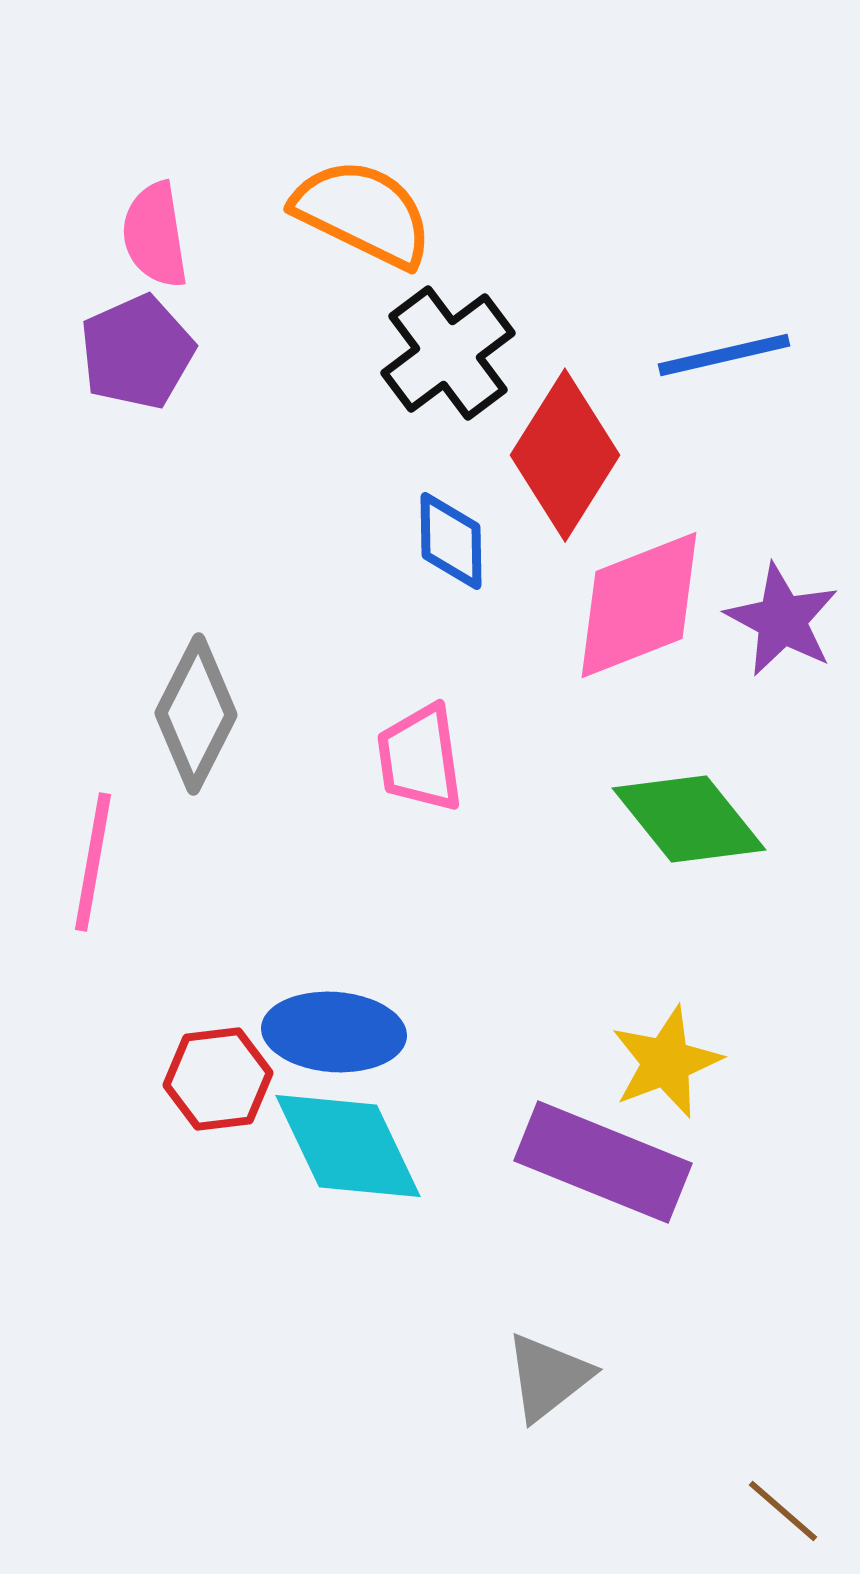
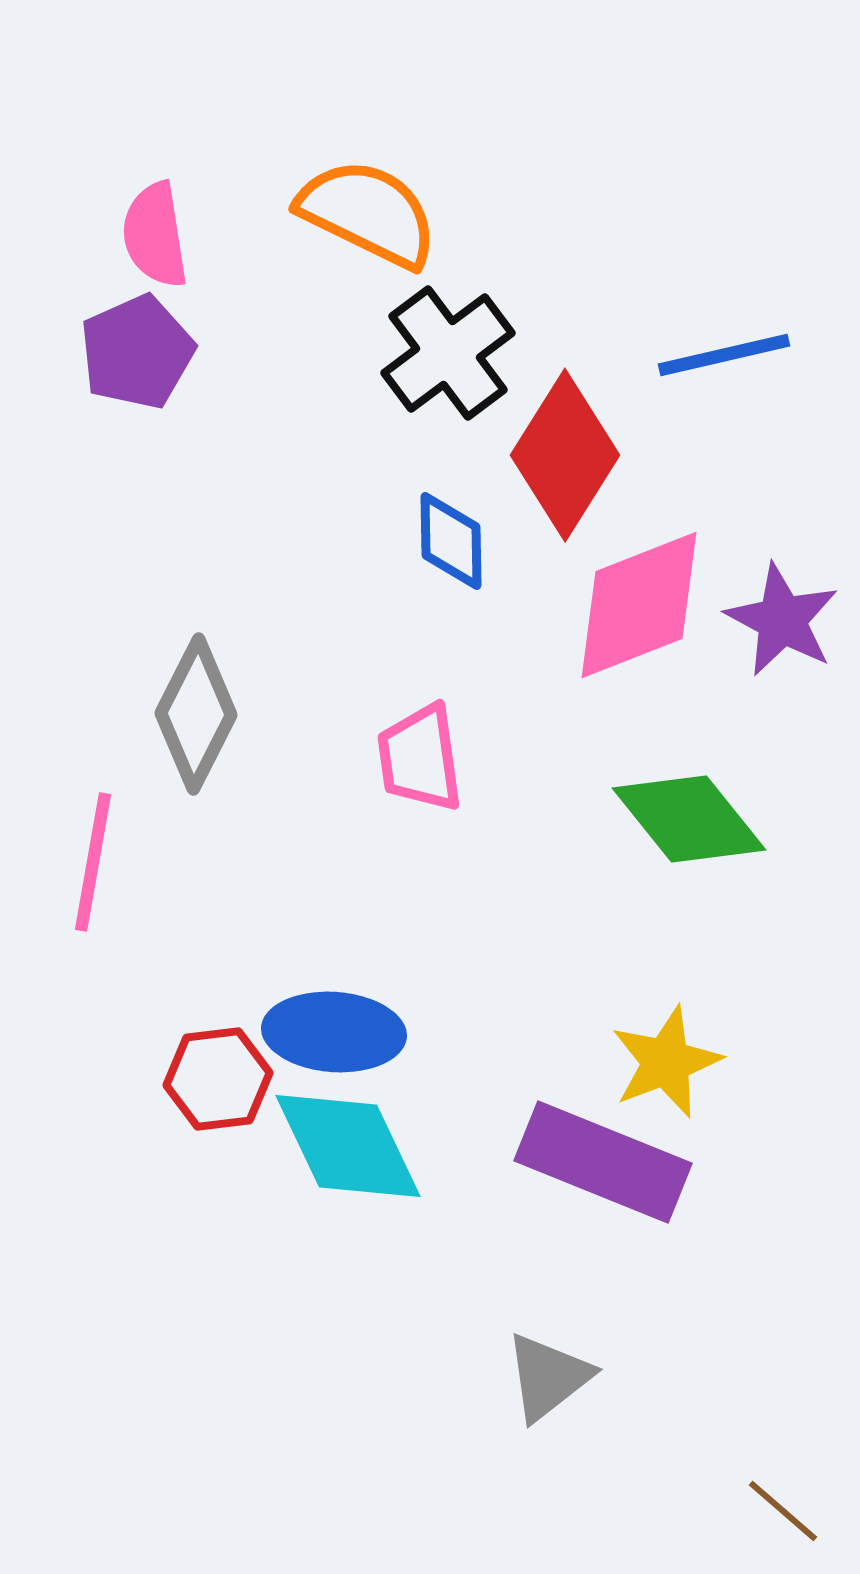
orange semicircle: moved 5 px right
